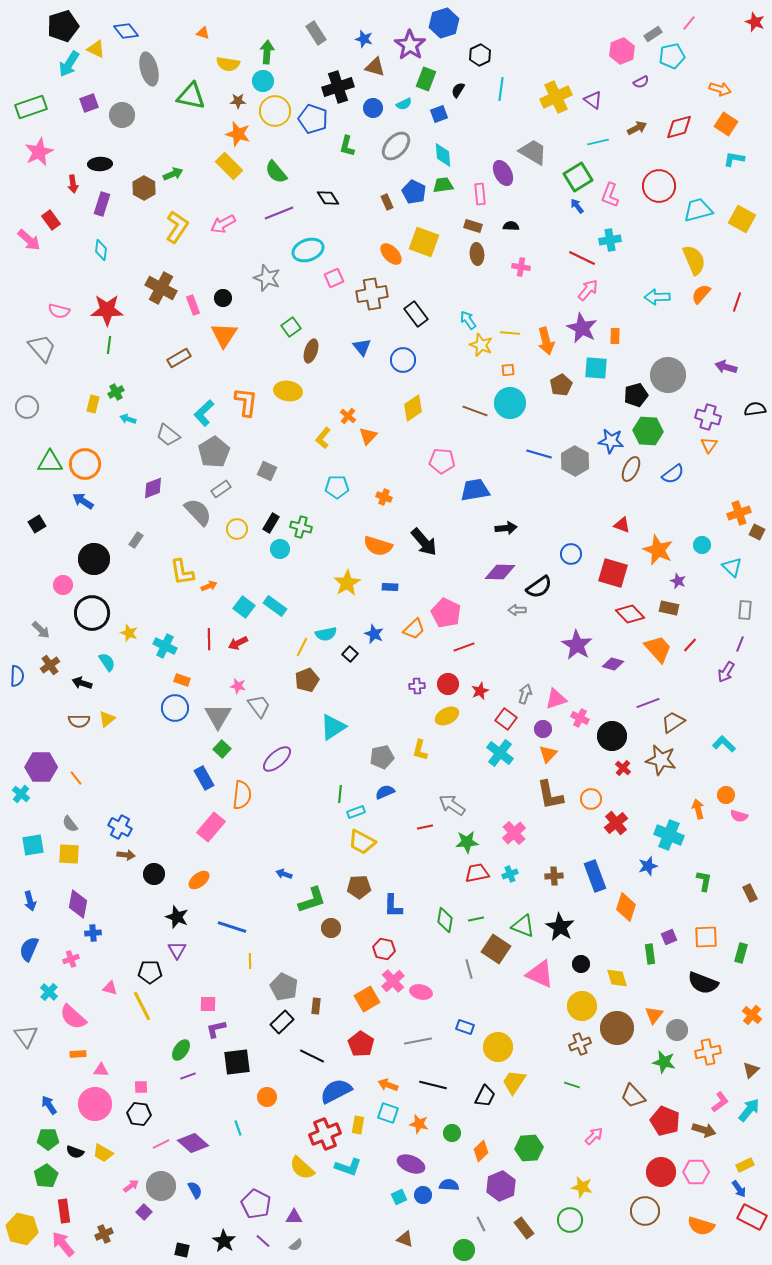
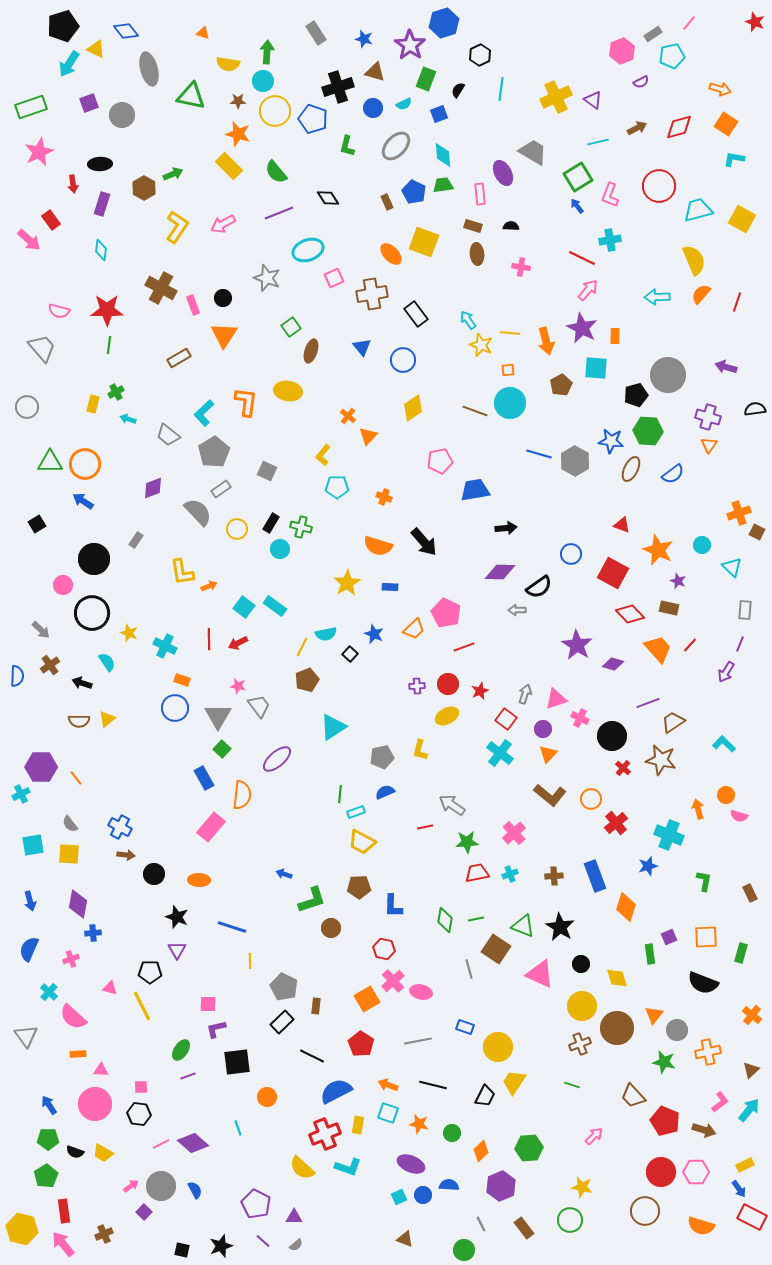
brown triangle at (375, 67): moved 5 px down
yellow L-shape at (323, 438): moved 17 px down
pink pentagon at (442, 461): moved 2 px left; rotated 15 degrees counterclockwise
red square at (613, 573): rotated 12 degrees clockwise
cyan cross at (21, 794): rotated 24 degrees clockwise
brown L-shape at (550, 795): rotated 40 degrees counterclockwise
orange ellipse at (199, 880): rotated 40 degrees clockwise
black star at (224, 1241): moved 3 px left, 5 px down; rotated 20 degrees clockwise
